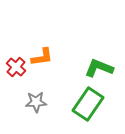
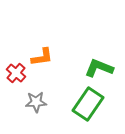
red cross: moved 6 px down
